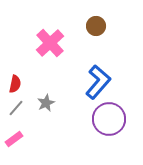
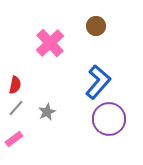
red semicircle: moved 1 px down
gray star: moved 1 px right, 9 px down
